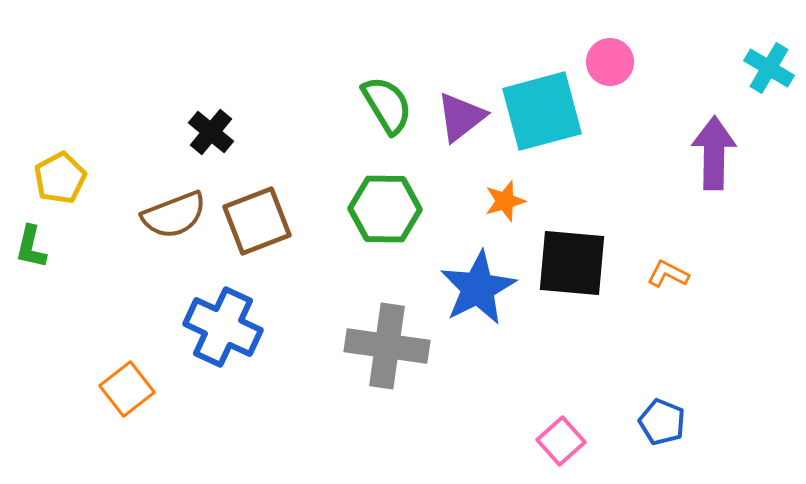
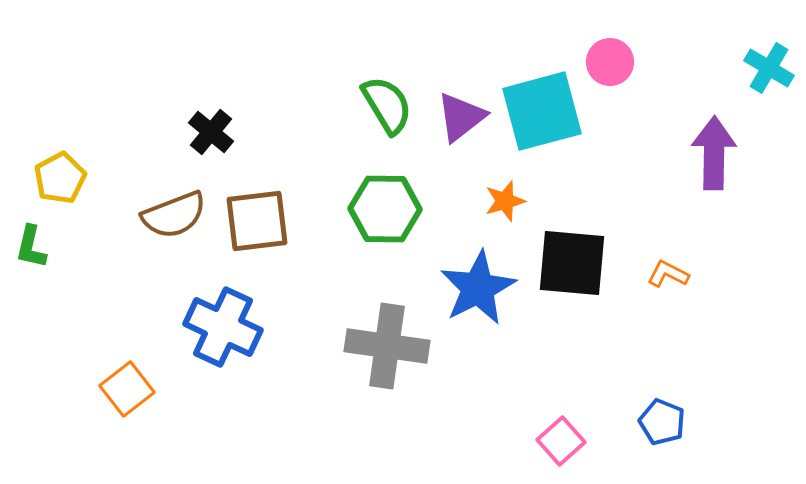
brown square: rotated 14 degrees clockwise
